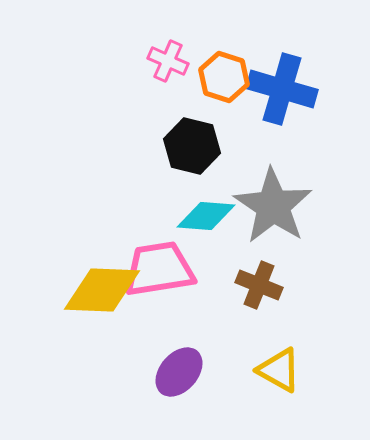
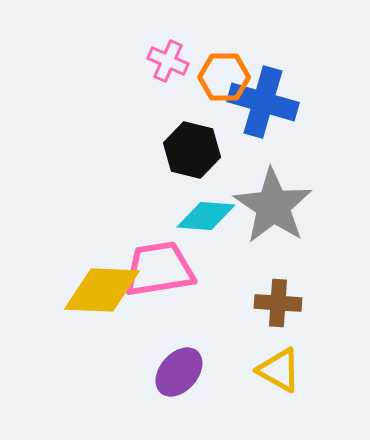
orange hexagon: rotated 18 degrees counterclockwise
blue cross: moved 19 px left, 13 px down
black hexagon: moved 4 px down
brown cross: moved 19 px right, 18 px down; rotated 18 degrees counterclockwise
